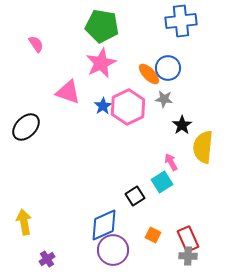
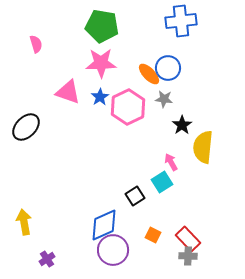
pink semicircle: rotated 18 degrees clockwise
pink star: rotated 24 degrees clockwise
blue star: moved 3 px left, 9 px up
red rectangle: rotated 20 degrees counterclockwise
